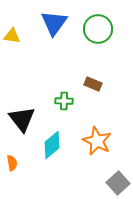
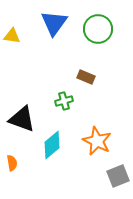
brown rectangle: moved 7 px left, 7 px up
green cross: rotated 18 degrees counterclockwise
black triangle: rotated 32 degrees counterclockwise
gray square: moved 7 px up; rotated 20 degrees clockwise
